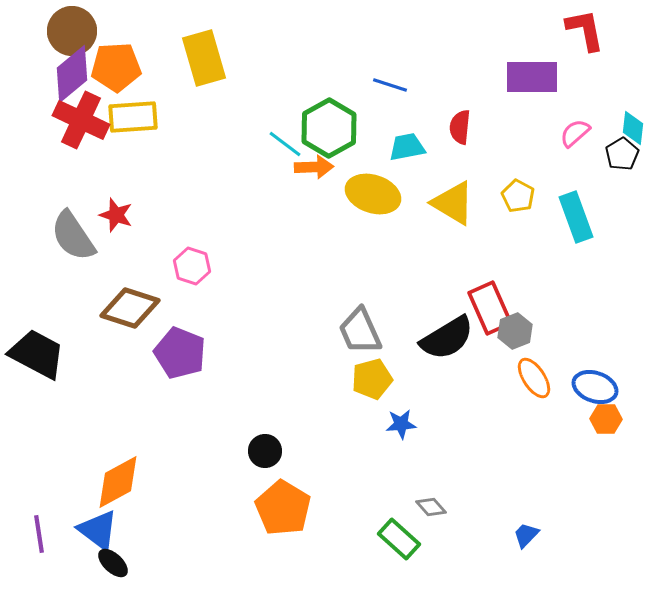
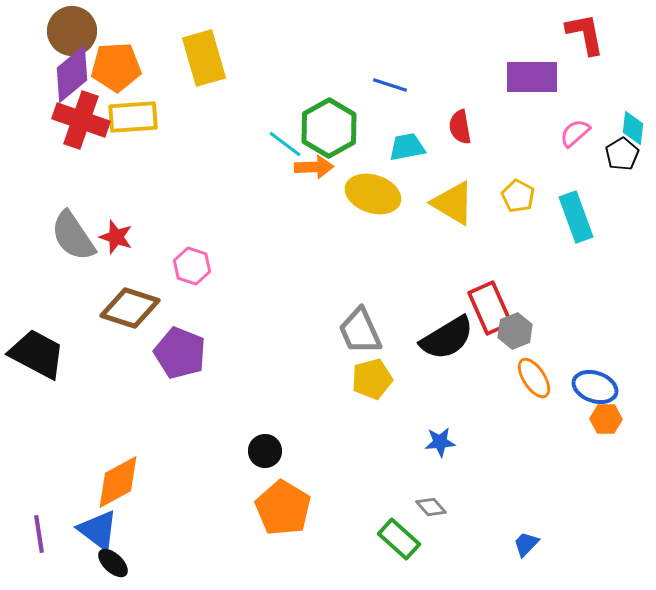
red L-shape at (585, 30): moved 4 px down
red cross at (81, 120): rotated 6 degrees counterclockwise
red semicircle at (460, 127): rotated 16 degrees counterclockwise
red star at (116, 215): moved 22 px down
blue star at (401, 424): moved 39 px right, 18 px down
blue trapezoid at (526, 535): moved 9 px down
